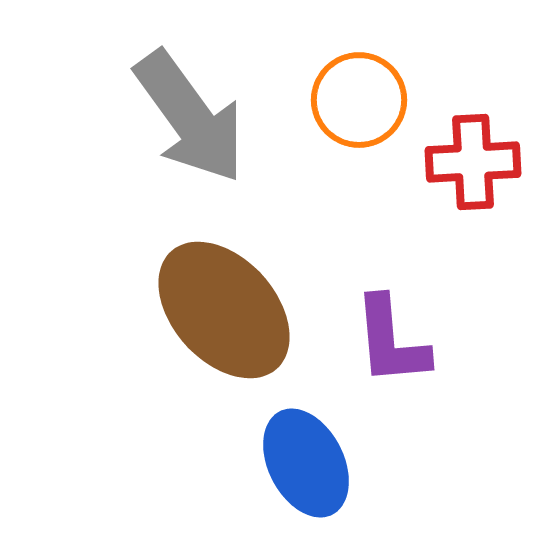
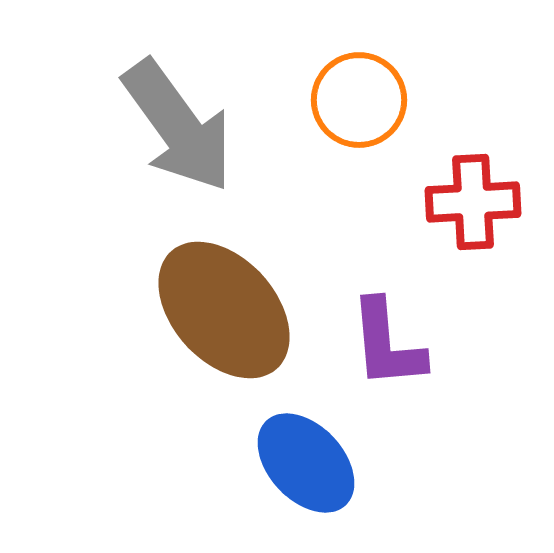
gray arrow: moved 12 px left, 9 px down
red cross: moved 40 px down
purple L-shape: moved 4 px left, 3 px down
blue ellipse: rotated 16 degrees counterclockwise
